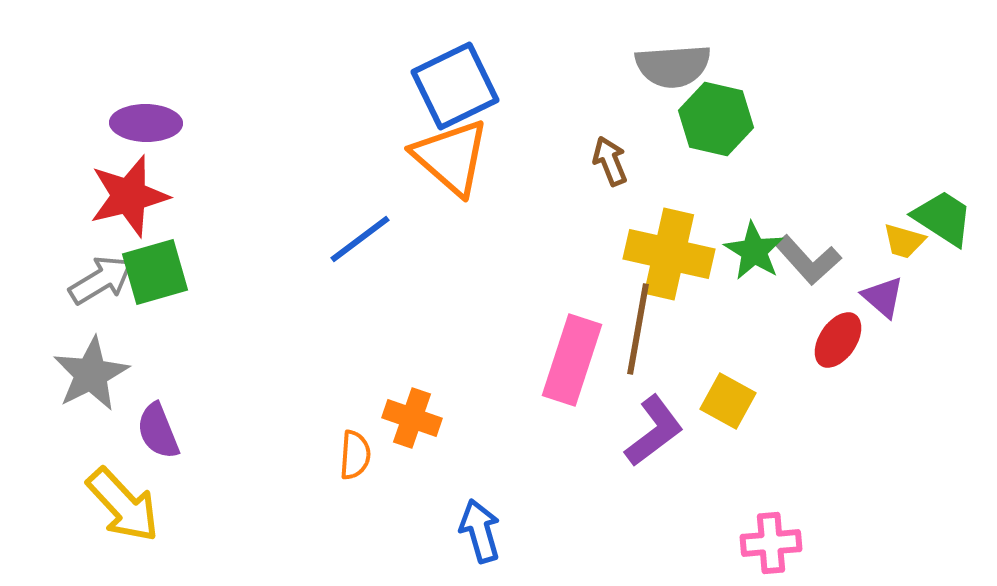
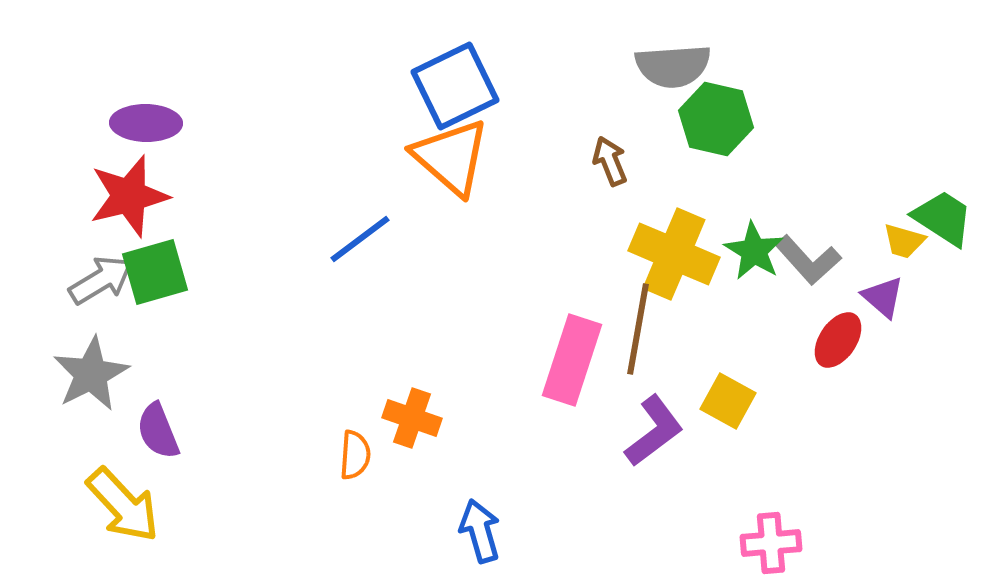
yellow cross: moved 5 px right; rotated 10 degrees clockwise
